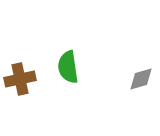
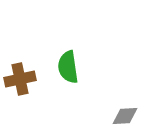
gray diamond: moved 16 px left, 37 px down; rotated 12 degrees clockwise
